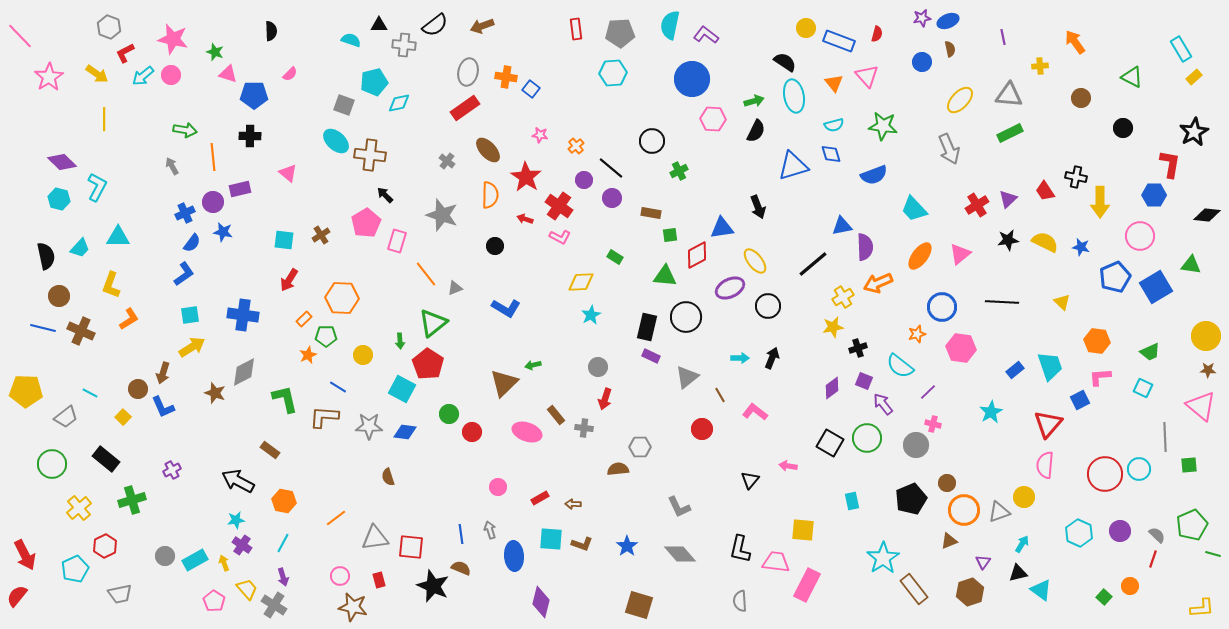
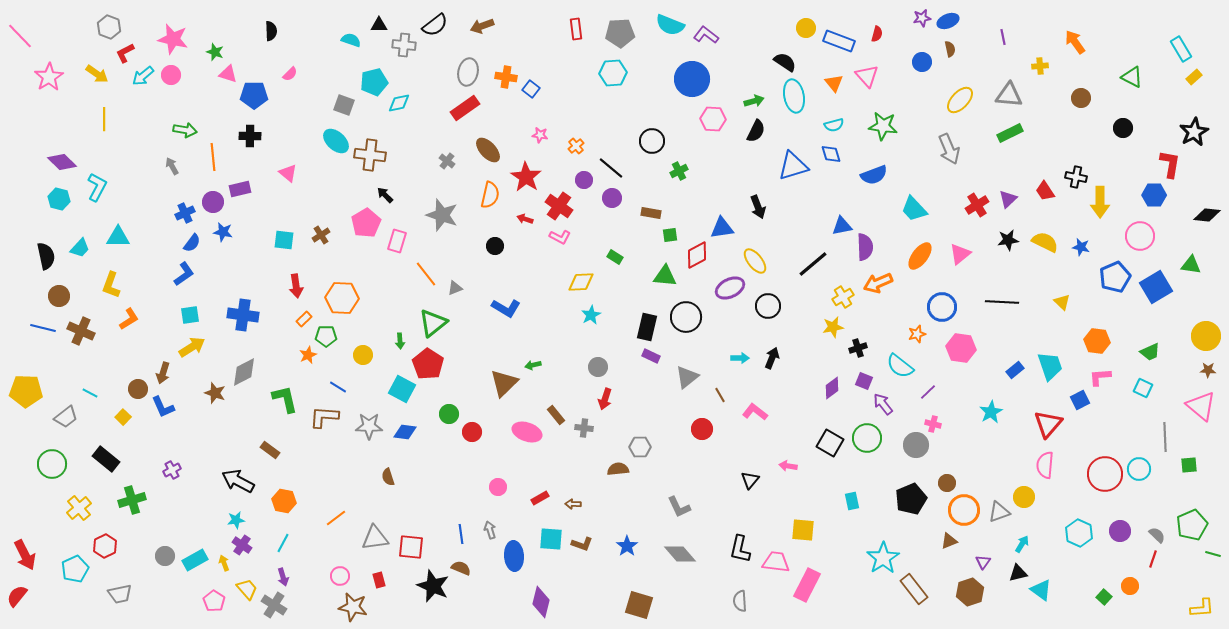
cyan semicircle at (670, 25): rotated 80 degrees counterclockwise
orange semicircle at (490, 195): rotated 12 degrees clockwise
red arrow at (289, 280): moved 7 px right, 6 px down; rotated 40 degrees counterclockwise
